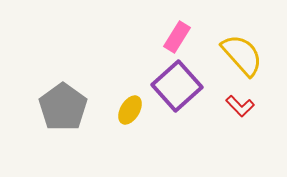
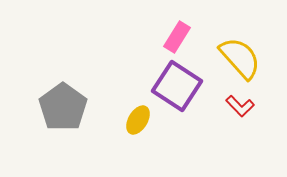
yellow semicircle: moved 2 px left, 3 px down
purple square: rotated 15 degrees counterclockwise
yellow ellipse: moved 8 px right, 10 px down
